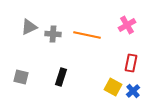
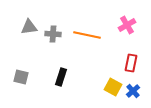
gray triangle: rotated 18 degrees clockwise
